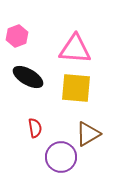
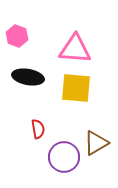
pink hexagon: rotated 20 degrees counterclockwise
black ellipse: rotated 20 degrees counterclockwise
red semicircle: moved 3 px right, 1 px down
brown triangle: moved 8 px right, 9 px down
purple circle: moved 3 px right
